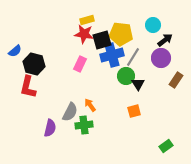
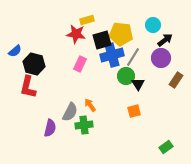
red star: moved 8 px left
green rectangle: moved 1 px down
